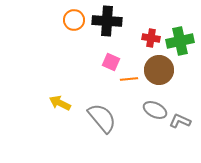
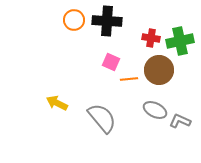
yellow arrow: moved 3 px left
